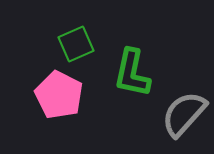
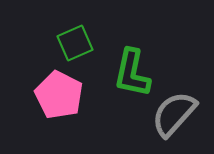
green square: moved 1 px left, 1 px up
gray semicircle: moved 10 px left
